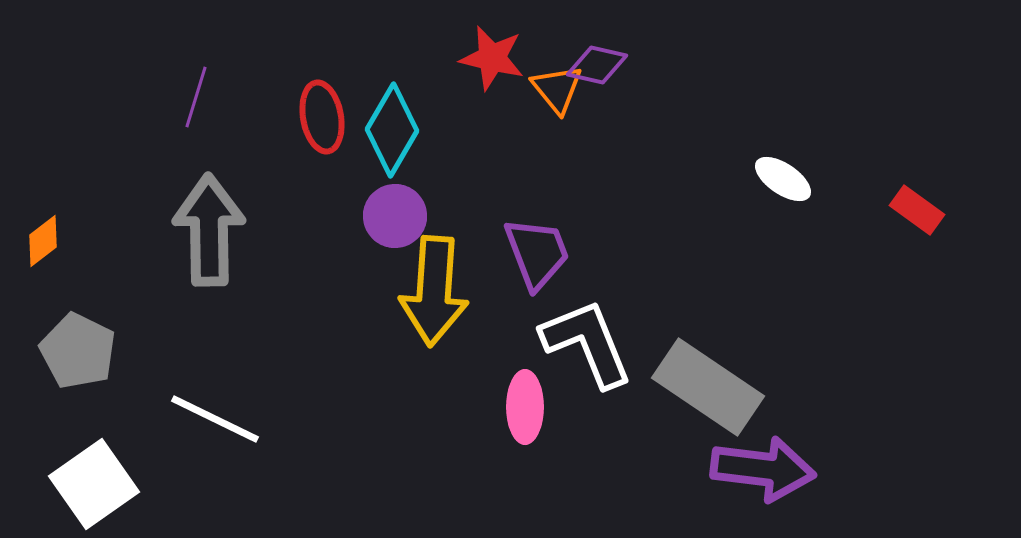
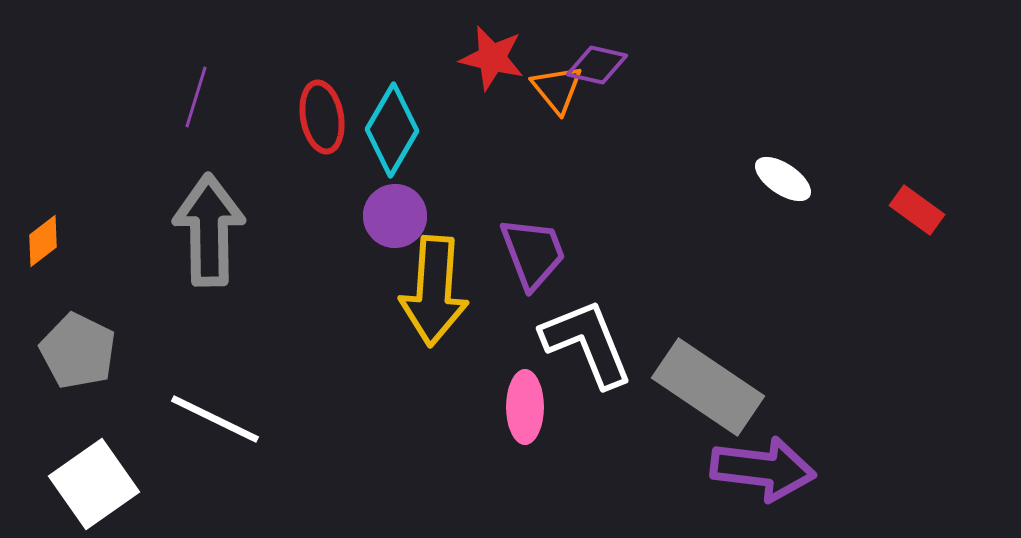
purple trapezoid: moved 4 px left
